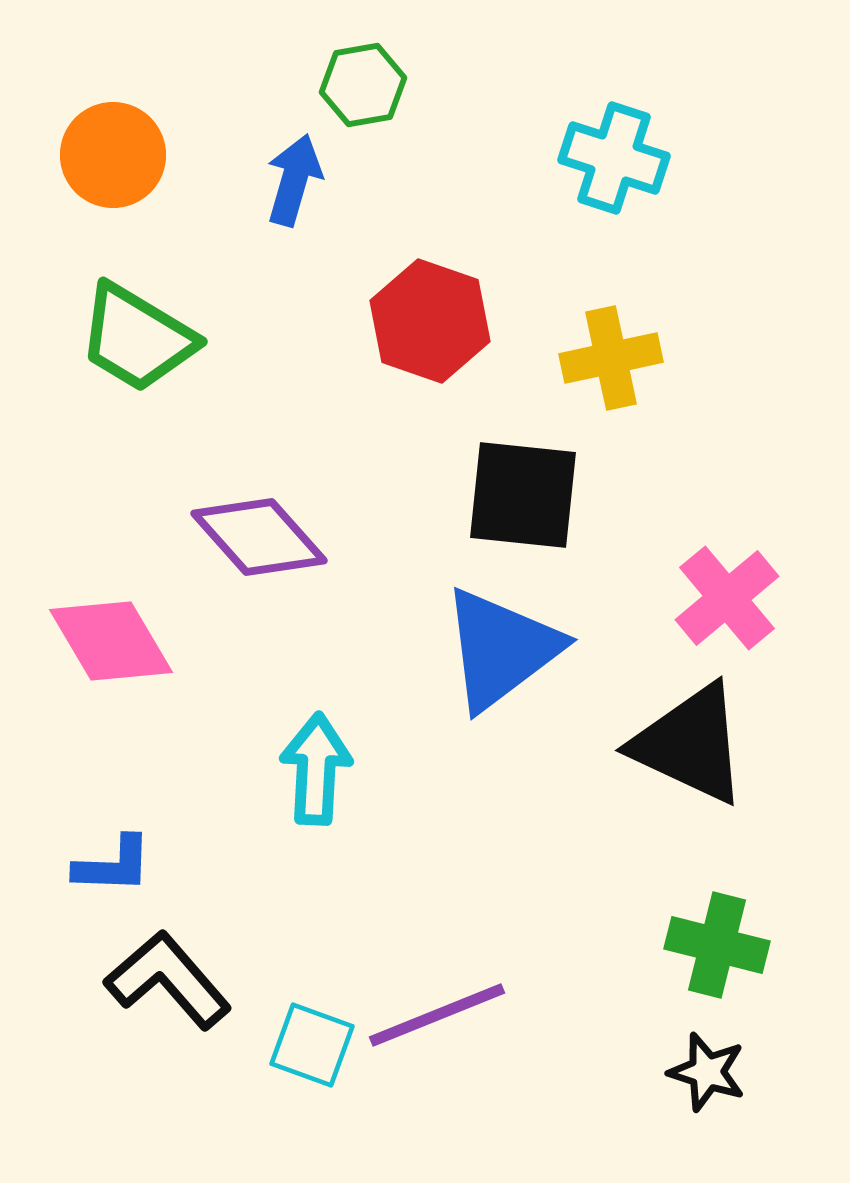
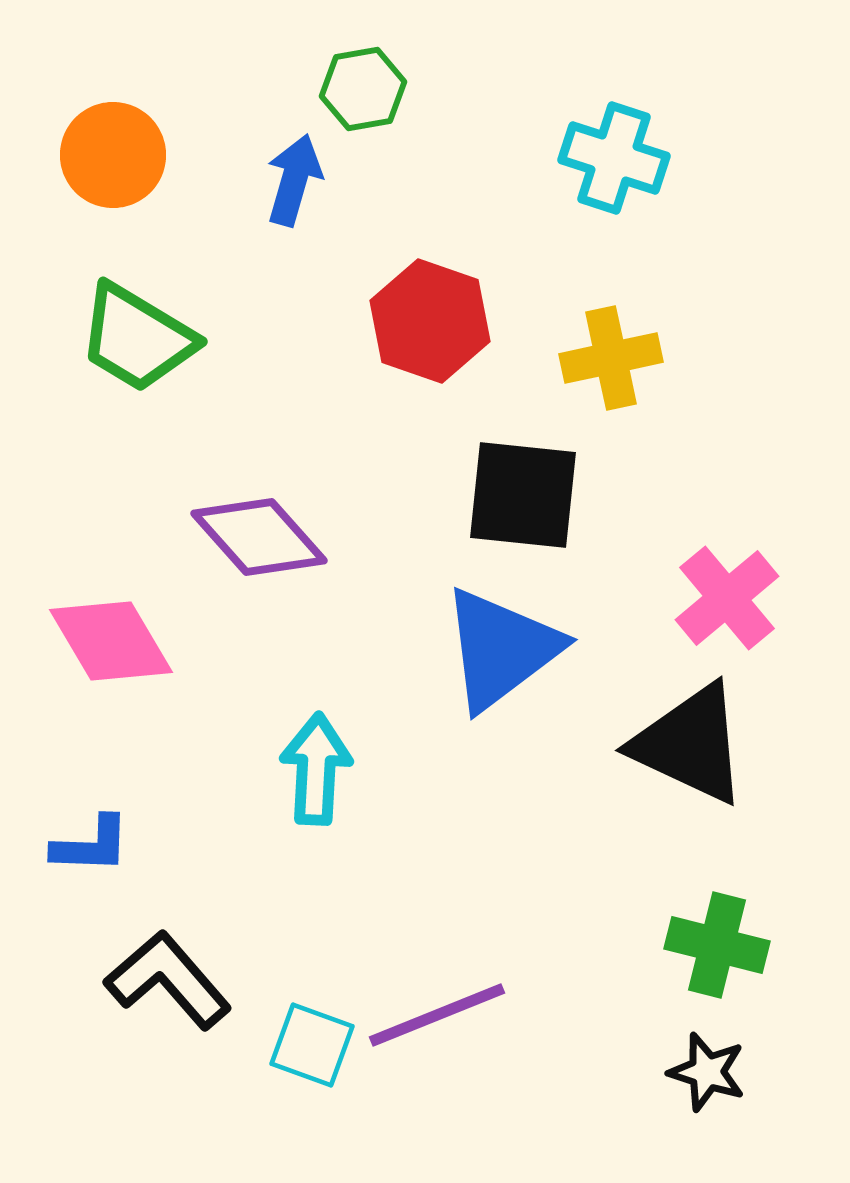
green hexagon: moved 4 px down
blue L-shape: moved 22 px left, 20 px up
